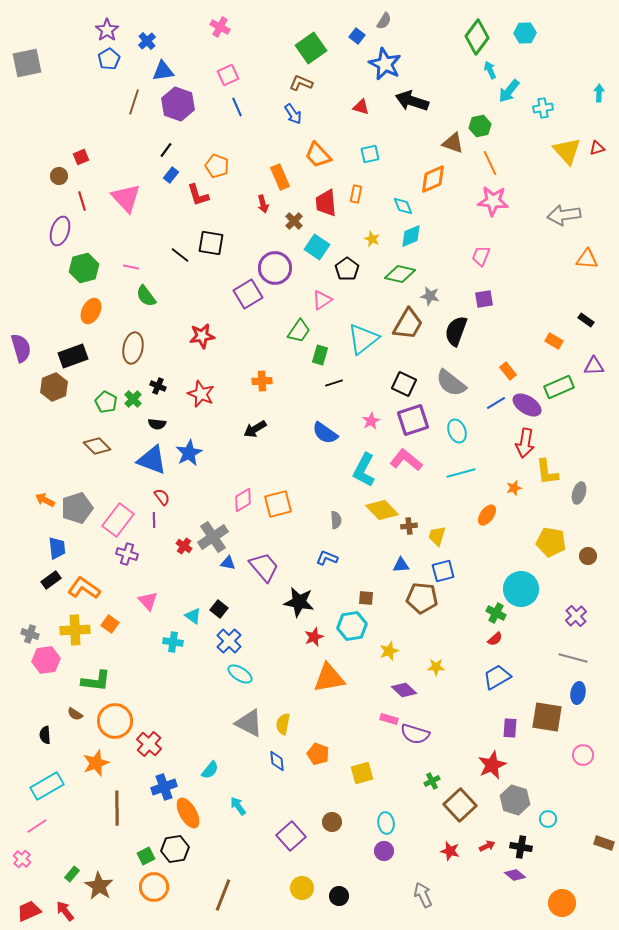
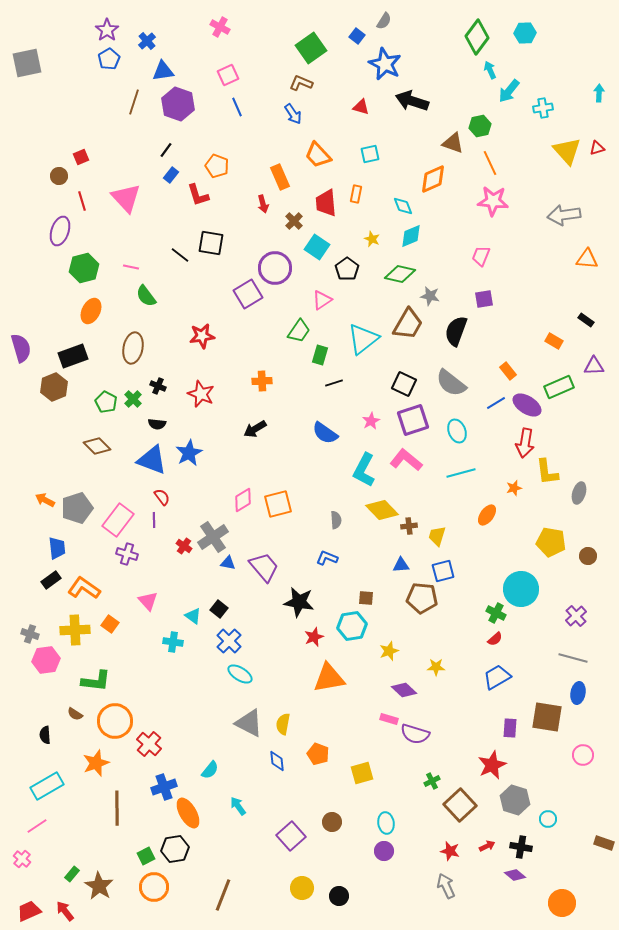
gray arrow at (423, 895): moved 23 px right, 9 px up
